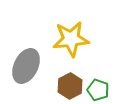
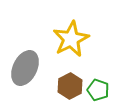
yellow star: rotated 21 degrees counterclockwise
gray ellipse: moved 1 px left, 2 px down
